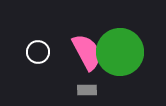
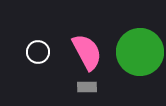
green circle: moved 20 px right
gray rectangle: moved 3 px up
